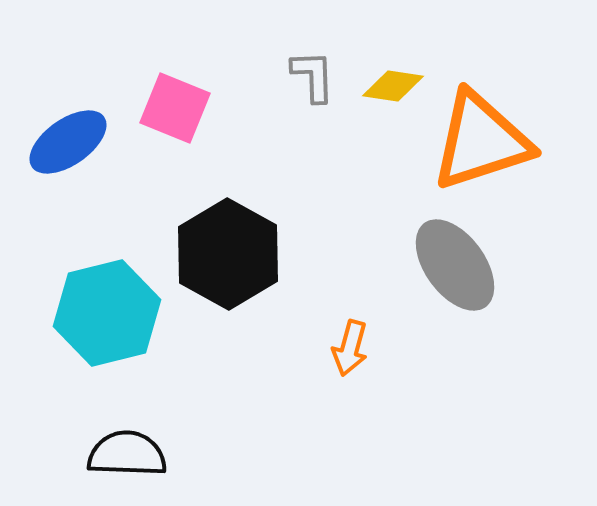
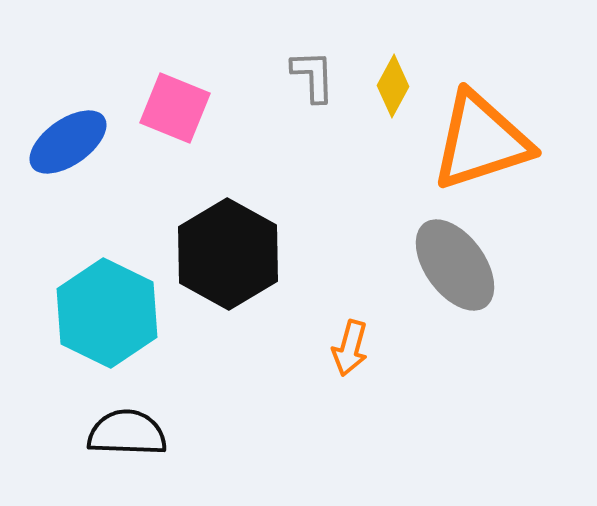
yellow diamond: rotated 70 degrees counterclockwise
cyan hexagon: rotated 20 degrees counterclockwise
black semicircle: moved 21 px up
